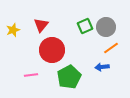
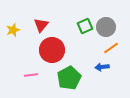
green pentagon: moved 1 px down
